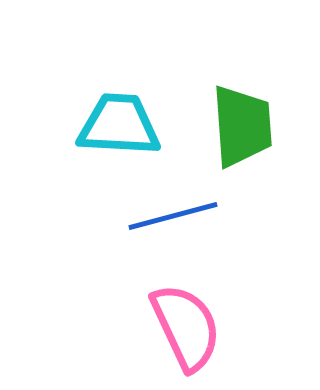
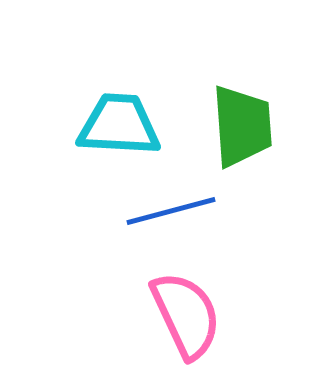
blue line: moved 2 px left, 5 px up
pink semicircle: moved 12 px up
